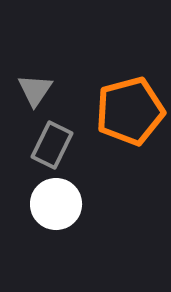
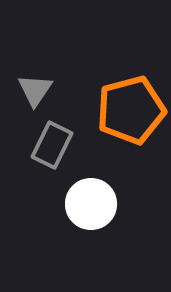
orange pentagon: moved 1 px right, 1 px up
white circle: moved 35 px right
